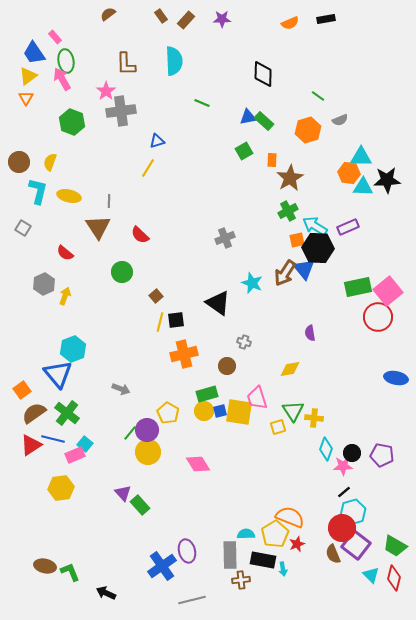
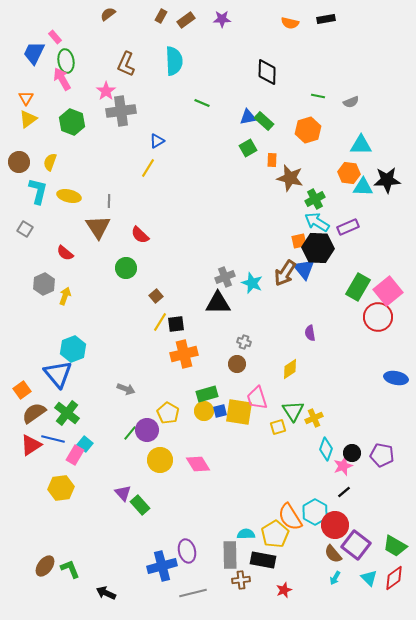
brown rectangle at (161, 16): rotated 64 degrees clockwise
brown rectangle at (186, 20): rotated 12 degrees clockwise
orange semicircle at (290, 23): rotated 36 degrees clockwise
blue trapezoid at (34, 53): rotated 60 degrees clockwise
brown L-shape at (126, 64): rotated 25 degrees clockwise
black diamond at (263, 74): moved 4 px right, 2 px up
yellow triangle at (28, 76): moved 43 px down
green line at (318, 96): rotated 24 degrees counterclockwise
gray semicircle at (340, 120): moved 11 px right, 18 px up
blue triangle at (157, 141): rotated 14 degrees counterclockwise
green square at (244, 151): moved 4 px right, 3 px up
cyan triangle at (361, 157): moved 12 px up
brown star at (290, 178): rotated 28 degrees counterclockwise
green cross at (288, 211): moved 27 px right, 12 px up
cyan arrow at (315, 226): moved 2 px right, 4 px up
gray square at (23, 228): moved 2 px right, 1 px down
gray cross at (225, 238): moved 39 px down
orange square at (297, 240): moved 2 px right, 1 px down
green circle at (122, 272): moved 4 px right, 4 px up
green rectangle at (358, 287): rotated 48 degrees counterclockwise
black triangle at (218, 303): rotated 36 degrees counterclockwise
black square at (176, 320): moved 4 px down
yellow line at (160, 322): rotated 18 degrees clockwise
brown circle at (227, 366): moved 10 px right, 2 px up
yellow diamond at (290, 369): rotated 25 degrees counterclockwise
gray arrow at (121, 389): moved 5 px right
yellow cross at (314, 418): rotated 30 degrees counterclockwise
yellow circle at (148, 452): moved 12 px right, 8 px down
pink rectangle at (75, 455): rotated 36 degrees counterclockwise
pink star at (343, 466): rotated 18 degrees counterclockwise
cyan hexagon at (353, 512): moved 38 px left; rotated 15 degrees counterclockwise
orange semicircle at (290, 517): rotated 144 degrees counterclockwise
red circle at (342, 528): moved 7 px left, 3 px up
red star at (297, 544): moved 13 px left, 46 px down
brown semicircle at (333, 554): rotated 18 degrees counterclockwise
brown ellipse at (45, 566): rotated 65 degrees counterclockwise
blue cross at (162, 566): rotated 20 degrees clockwise
cyan arrow at (283, 569): moved 52 px right, 9 px down; rotated 40 degrees clockwise
green L-shape at (70, 572): moved 3 px up
cyan triangle at (371, 575): moved 2 px left, 3 px down
red diamond at (394, 578): rotated 40 degrees clockwise
gray line at (192, 600): moved 1 px right, 7 px up
